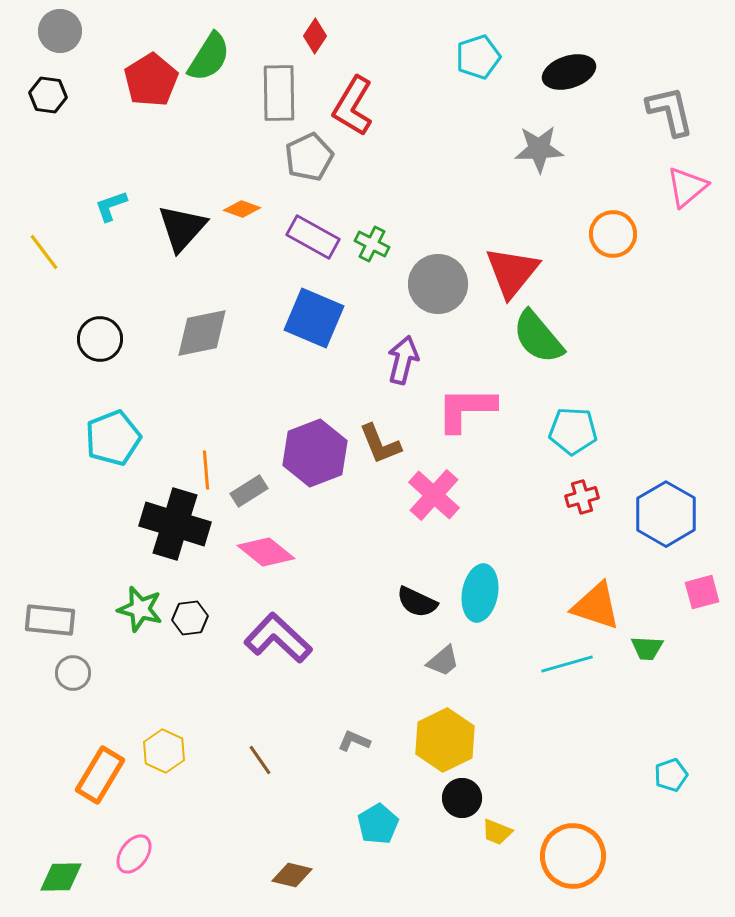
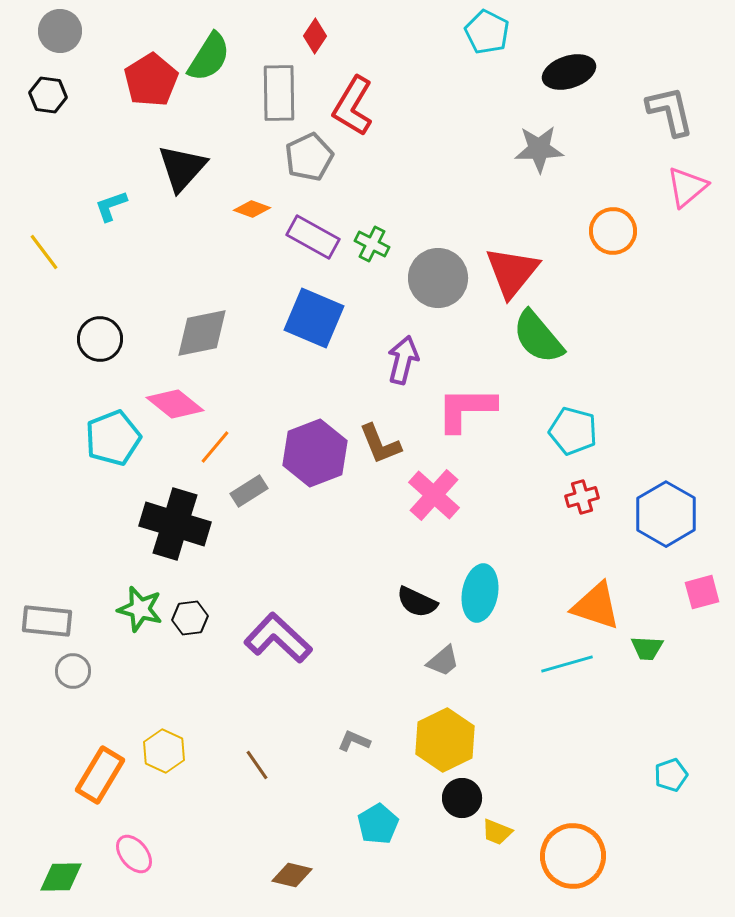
cyan pentagon at (478, 57): moved 9 px right, 25 px up; rotated 27 degrees counterclockwise
orange diamond at (242, 209): moved 10 px right
black triangle at (182, 228): moved 60 px up
orange circle at (613, 234): moved 3 px up
gray circle at (438, 284): moved 6 px up
cyan pentagon at (573, 431): rotated 12 degrees clockwise
orange line at (206, 470): moved 9 px right, 23 px up; rotated 45 degrees clockwise
pink diamond at (266, 552): moved 91 px left, 148 px up
gray rectangle at (50, 620): moved 3 px left, 1 px down
gray circle at (73, 673): moved 2 px up
brown line at (260, 760): moved 3 px left, 5 px down
pink ellipse at (134, 854): rotated 75 degrees counterclockwise
